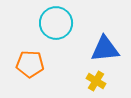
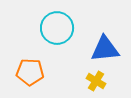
cyan circle: moved 1 px right, 5 px down
orange pentagon: moved 8 px down
